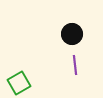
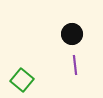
green square: moved 3 px right, 3 px up; rotated 20 degrees counterclockwise
